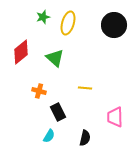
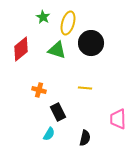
green star: rotated 24 degrees counterclockwise
black circle: moved 23 px left, 18 px down
red diamond: moved 3 px up
green triangle: moved 2 px right, 8 px up; rotated 24 degrees counterclockwise
orange cross: moved 1 px up
pink trapezoid: moved 3 px right, 2 px down
cyan semicircle: moved 2 px up
